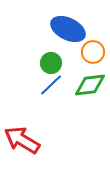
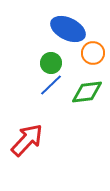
orange circle: moved 1 px down
green diamond: moved 3 px left, 7 px down
red arrow: moved 5 px right; rotated 102 degrees clockwise
